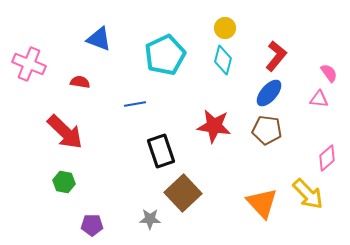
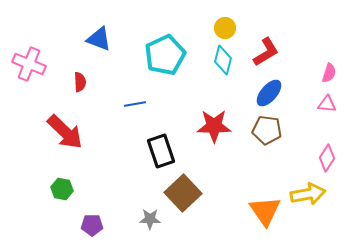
red L-shape: moved 10 px left, 4 px up; rotated 20 degrees clockwise
pink semicircle: rotated 54 degrees clockwise
red semicircle: rotated 78 degrees clockwise
pink triangle: moved 8 px right, 5 px down
red star: rotated 8 degrees counterclockwise
pink diamond: rotated 16 degrees counterclockwise
green hexagon: moved 2 px left, 7 px down
yellow arrow: rotated 56 degrees counterclockwise
orange triangle: moved 3 px right, 8 px down; rotated 8 degrees clockwise
